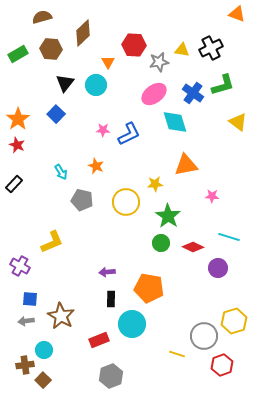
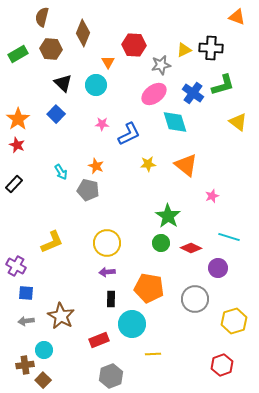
orange triangle at (237, 14): moved 3 px down
brown semicircle at (42, 17): rotated 60 degrees counterclockwise
brown diamond at (83, 33): rotated 24 degrees counterclockwise
black cross at (211, 48): rotated 30 degrees clockwise
yellow triangle at (182, 50): moved 2 px right; rotated 35 degrees counterclockwise
gray star at (159, 62): moved 2 px right, 3 px down
black triangle at (65, 83): moved 2 px left; rotated 24 degrees counterclockwise
pink star at (103, 130): moved 1 px left, 6 px up
orange triangle at (186, 165): rotated 50 degrees clockwise
yellow star at (155, 184): moved 7 px left, 20 px up
pink star at (212, 196): rotated 24 degrees counterclockwise
gray pentagon at (82, 200): moved 6 px right, 10 px up
yellow circle at (126, 202): moved 19 px left, 41 px down
red diamond at (193, 247): moved 2 px left, 1 px down
purple cross at (20, 266): moved 4 px left
blue square at (30, 299): moved 4 px left, 6 px up
gray circle at (204, 336): moved 9 px left, 37 px up
yellow line at (177, 354): moved 24 px left; rotated 21 degrees counterclockwise
